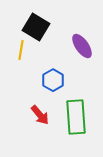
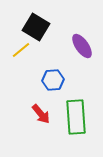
yellow line: rotated 42 degrees clockwise
blue hexagon: rotated 25 degrees clockwise
red arrow: moved 1 px right, 1 px up
